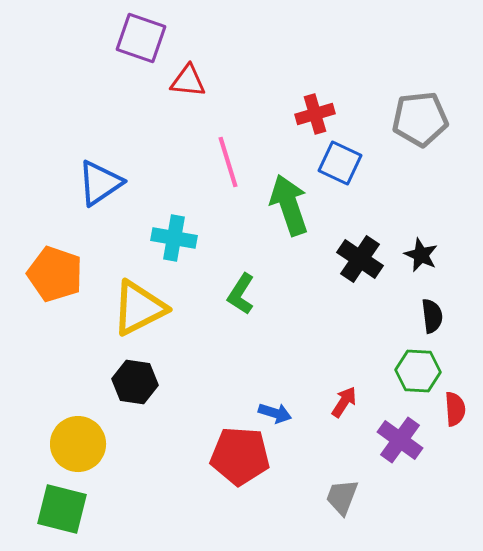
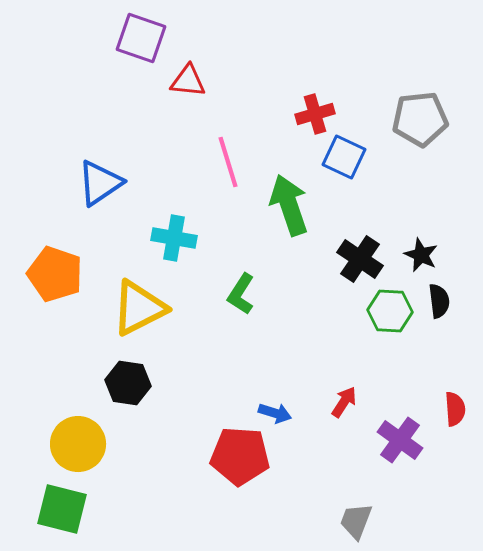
blue square: moved 4 px right, 6 px up
black semicircle: moved 7 px right, 15 px up
green hexagon: moved 28 px left, 60 px up
black hexagon: moved 7 px left, 1 px down
gray trapezoid: moved 14 px right, 24 px down
